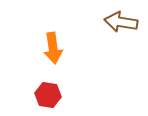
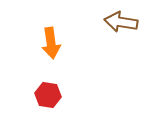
orange arrow: moved 2 px left, 5 px up
